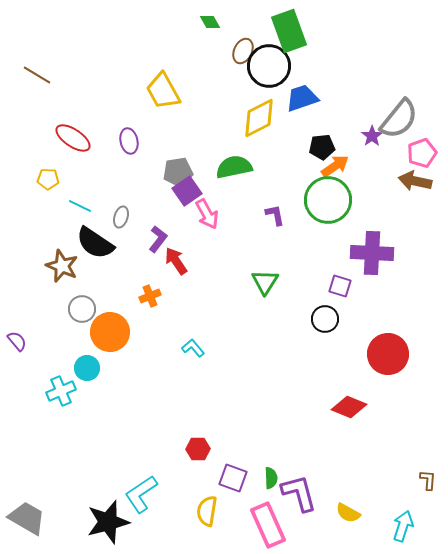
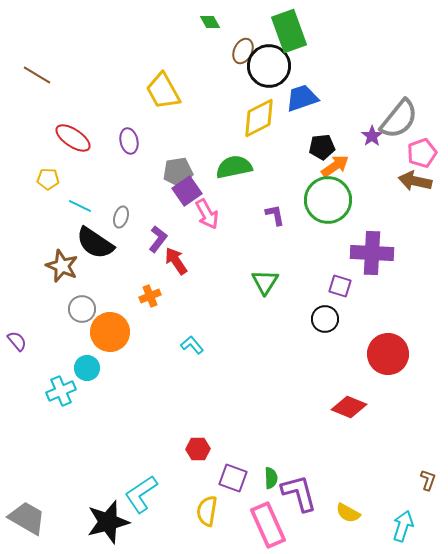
cyan L-shape at (193, 348): moved 1 px left, 3 px up
brown L-shape at (428, 480): rotated 15 degrees clockwise
